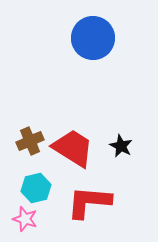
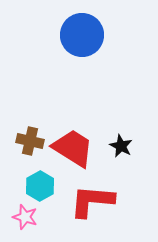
blue circle: moved 11 px left, 3 px up
brown cross: rotated 36 degrees clockwise
cyan hexagon: moved 4 px right, 2 px up; rotated 16 degrees counterclockwise
red L-shape: moved 3 px right, 1 px up
pink star: moved 2 px up
